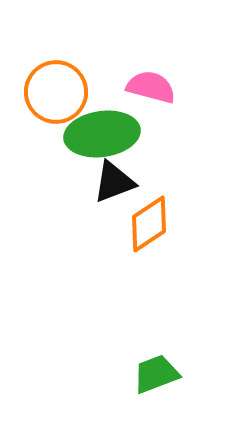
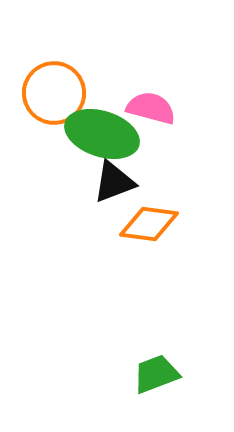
pink semicircle: moved 21 px down
orange circle: moved 2 px left, 1 px down
green ellipse: rotated 26 degrees clockwise
orange diamond: rotated 42 degrees clockwise
